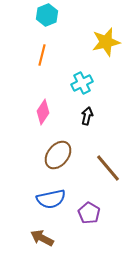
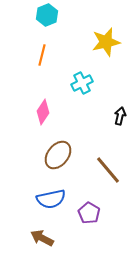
black arrow: moved 33 px right
brown line: moved 2 px down
